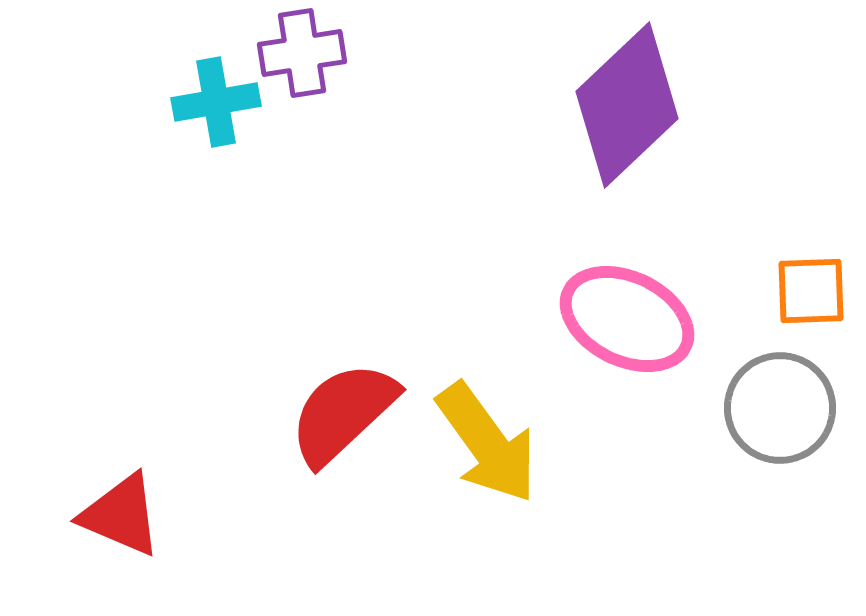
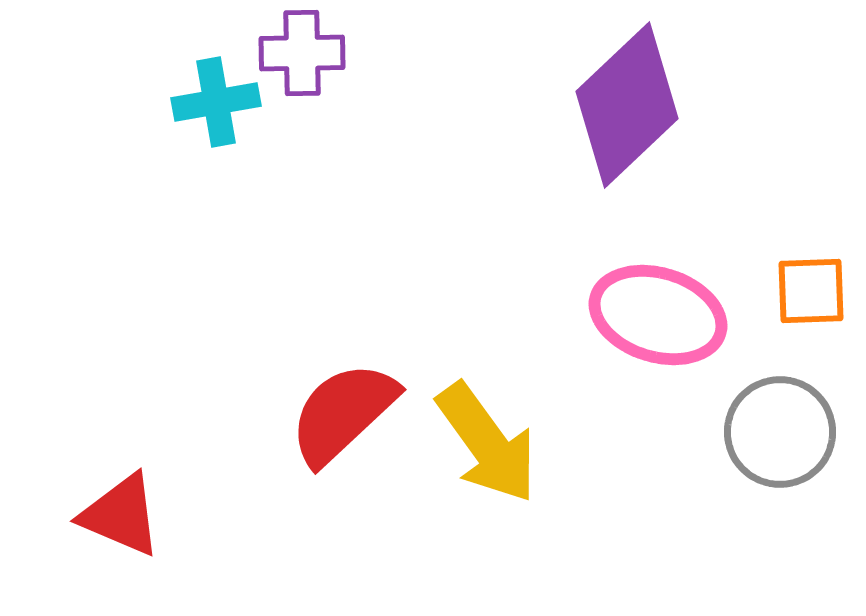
purple cross: rotated 8 degrees clockwise
pink ellipse: moved 31 px right, 4 px up; rotated 9 degrees counterclockwise
gray circle: moved 24 px down
